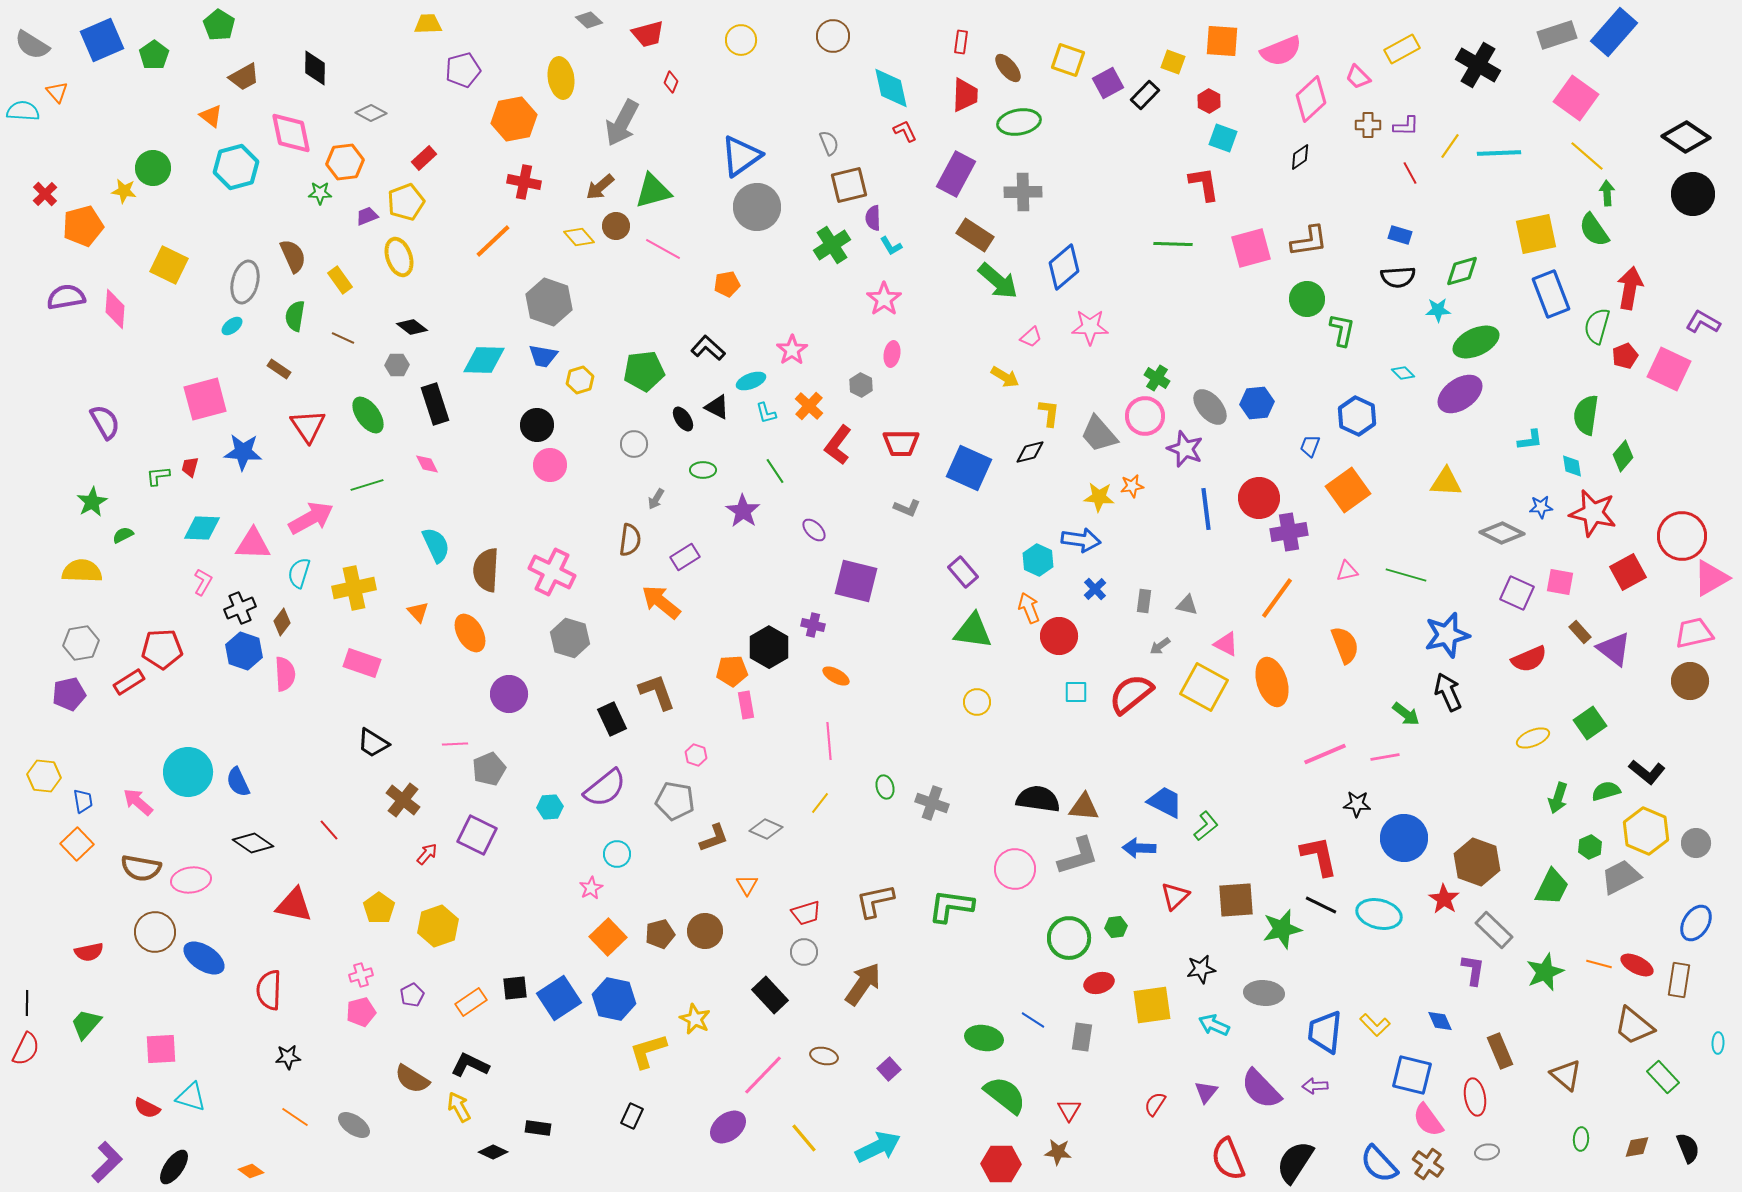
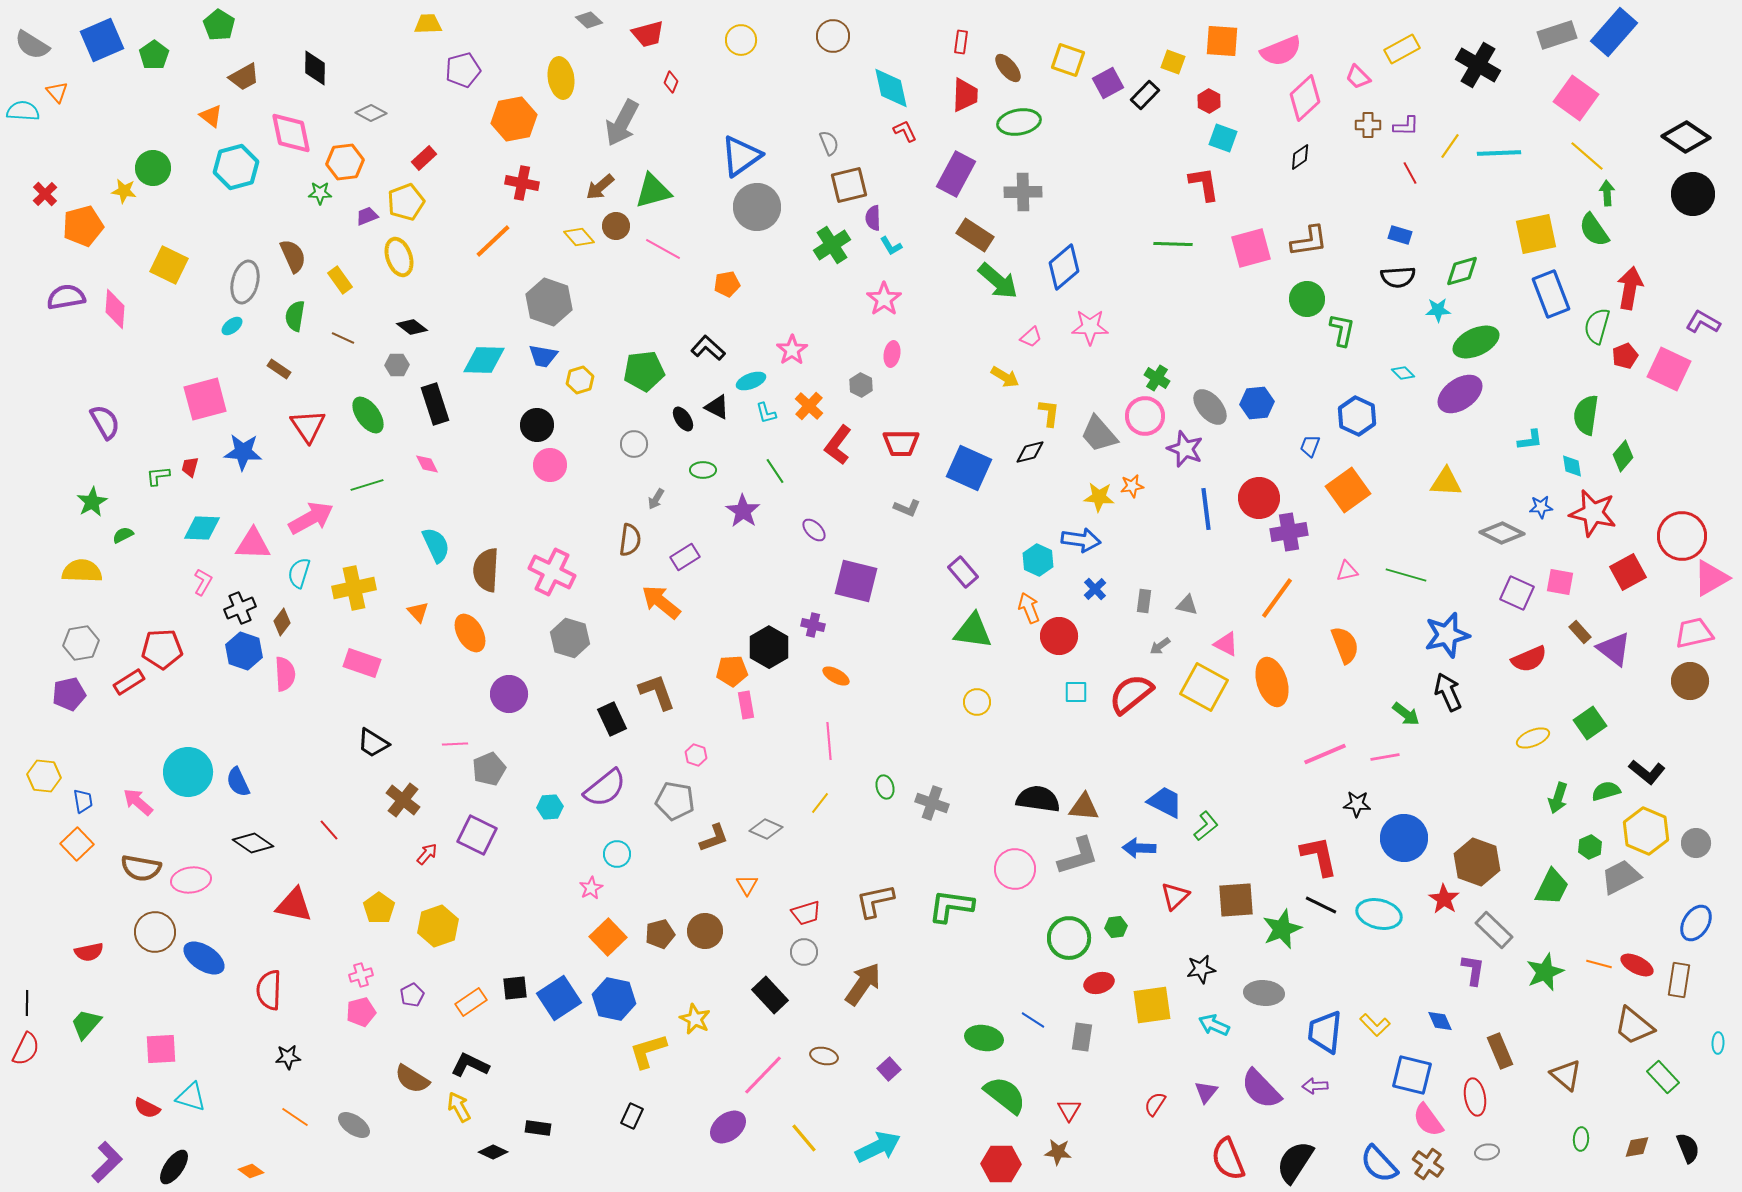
pink diamond at (1311, 99): moved 6 px left, 1 px up
red cross at (524, 182): moved 2 px left, 1 px down
green star at (1282, 929): rotated 9 degrees counterclockwise
